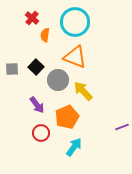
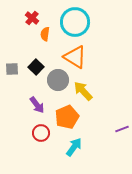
orange semicircle: moved 1 px up
orange triangle: rotated 10 degrees clockwise
purple line: moved 2 px down
